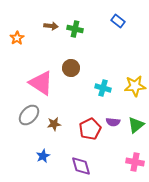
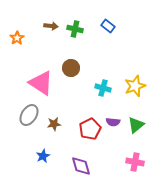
blue rectangle: moved 10 px left, 5 px down
yellow star: rotated 15 degrees counterclockwise
gray ellipse: rotated 10 degrees counterclockwise
